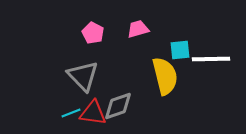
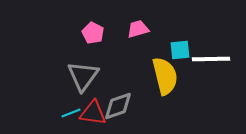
gray triangle: rotated 20 degrees clockwise
